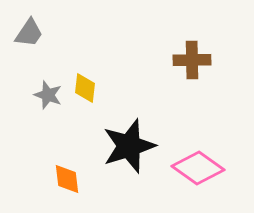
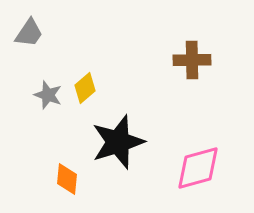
yellow diamond: rotated 44 degrees clockwise
black star: moved 11 px left, 4 px up
pink diamond: rotated 51 degrees counterclockwise
orange diamond: rotated 12 degrees clockwise
